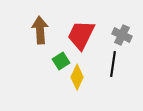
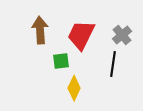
gray cross: rotated 24 degrees clockwise
green square: rotated 24 degrees clockwise
yellow diamond: moved 3 px left, 11 px down
